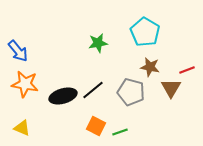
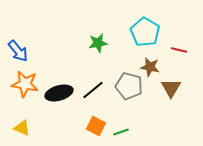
red line: moved 8 px left, 20 px up; rotated 35 degrees clockwise
gray pentagon: moved 2 px left, 6 px up
black ellipse: moved 4 px left, 3 px up
green line: moved 1 px right
